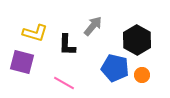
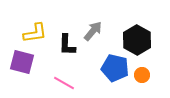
gray arrow: moved 5 px down
yellow L-shape: rotated 25 degrees counterclockwise
